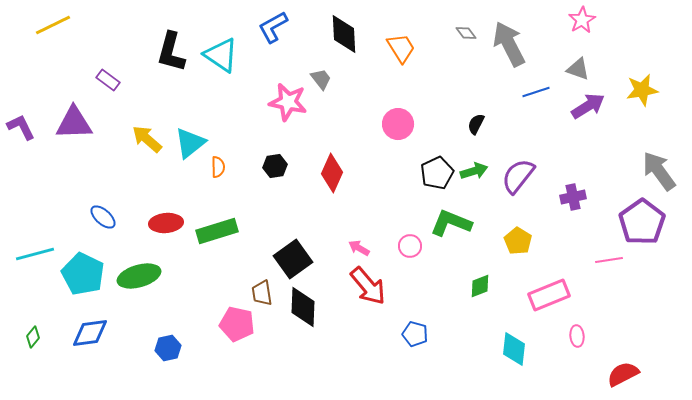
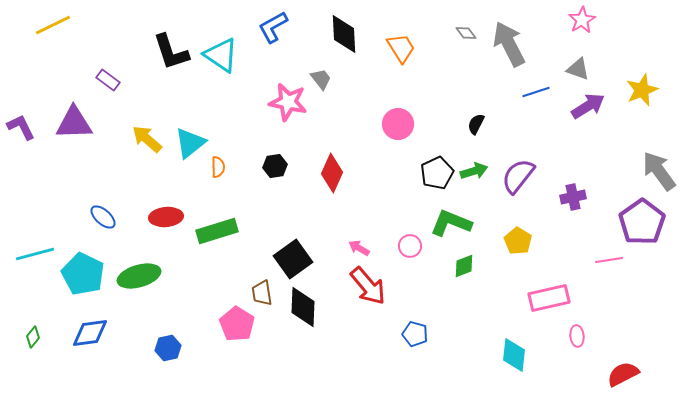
black L-shape at (171, 52): rotated 33 degrees counterclockwise
yellow star at (642, 90): rotated 12 degrees counterclockwise
red ellipse at (166, 223): moved 6 px up
green diamond at (480, 286): moved 16 px left, 20 px up
pink rectangle at (549, 295): moved 3 px down; rotated 9 degrees clockwise
pink pentagon at (237, 324): rotated 20 degrees clockwise
cyan diamond at (514, 349): moved 6 px down
